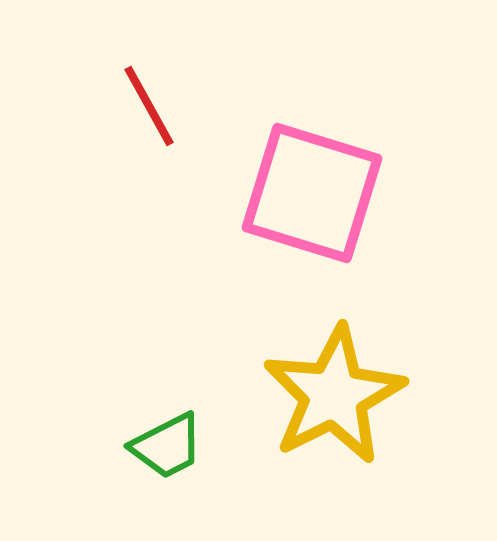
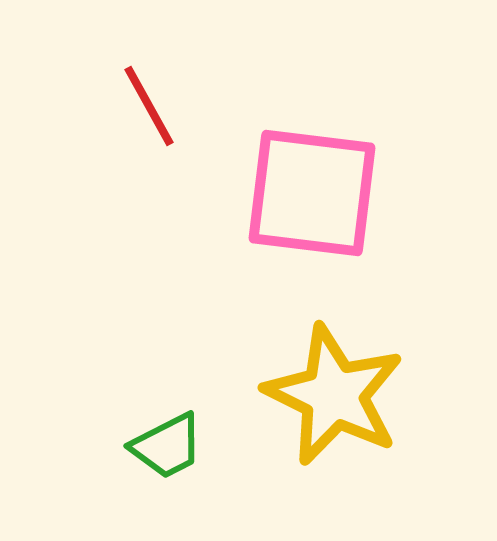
pink square: rotated 10 degrees counterclockwise
yellow star: rotated 19 degrees counterclockwise
